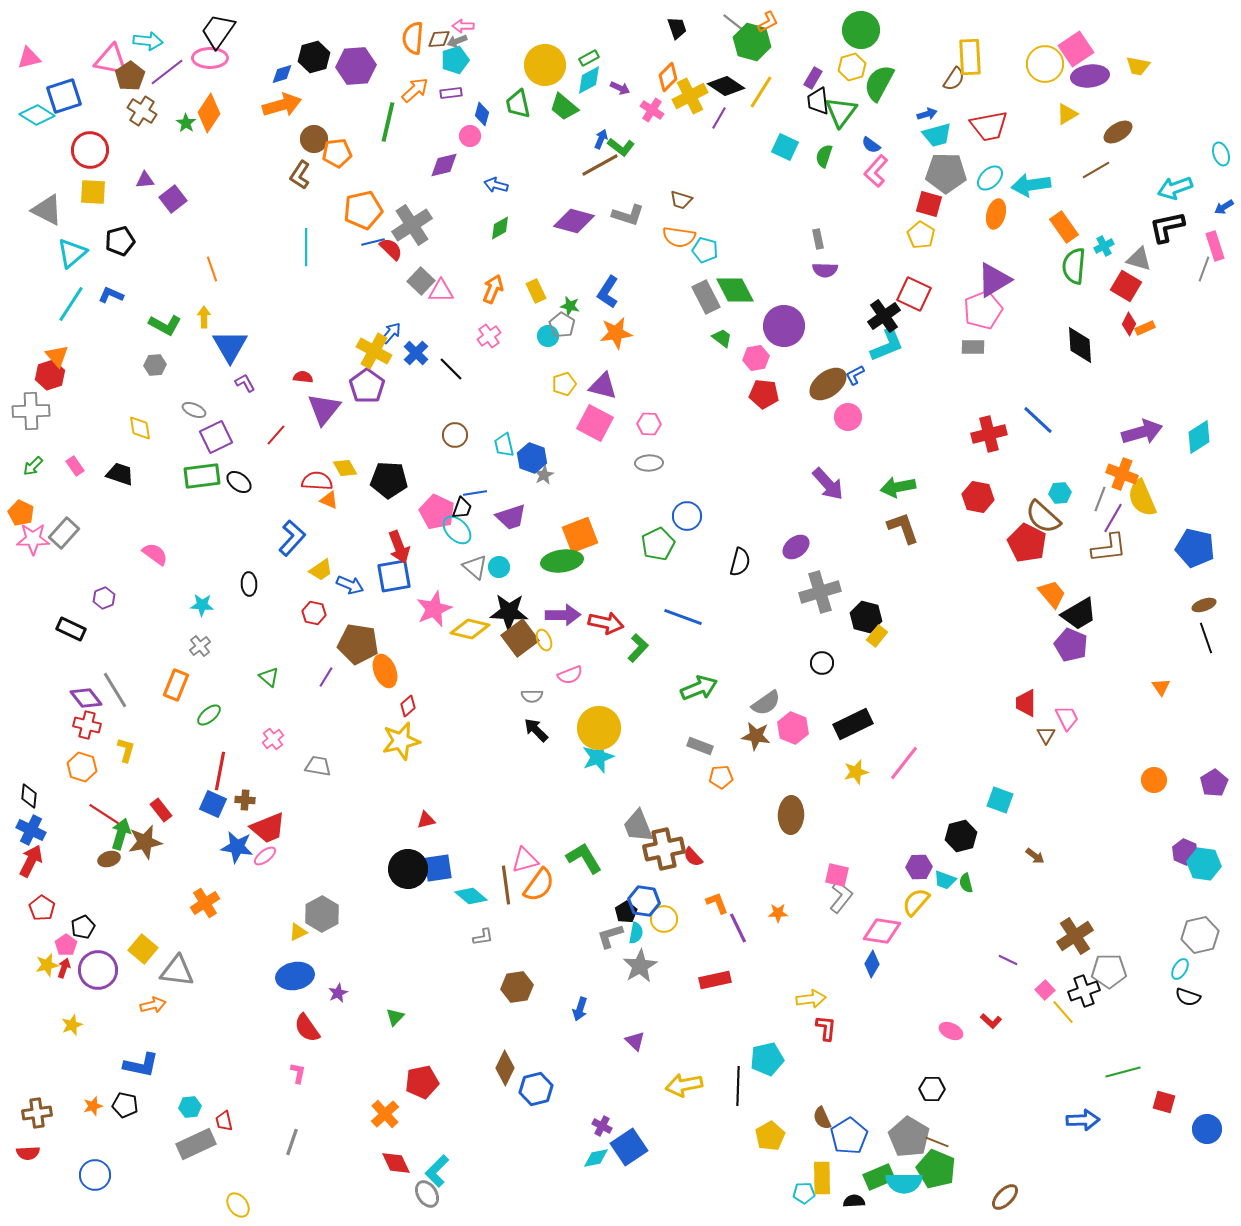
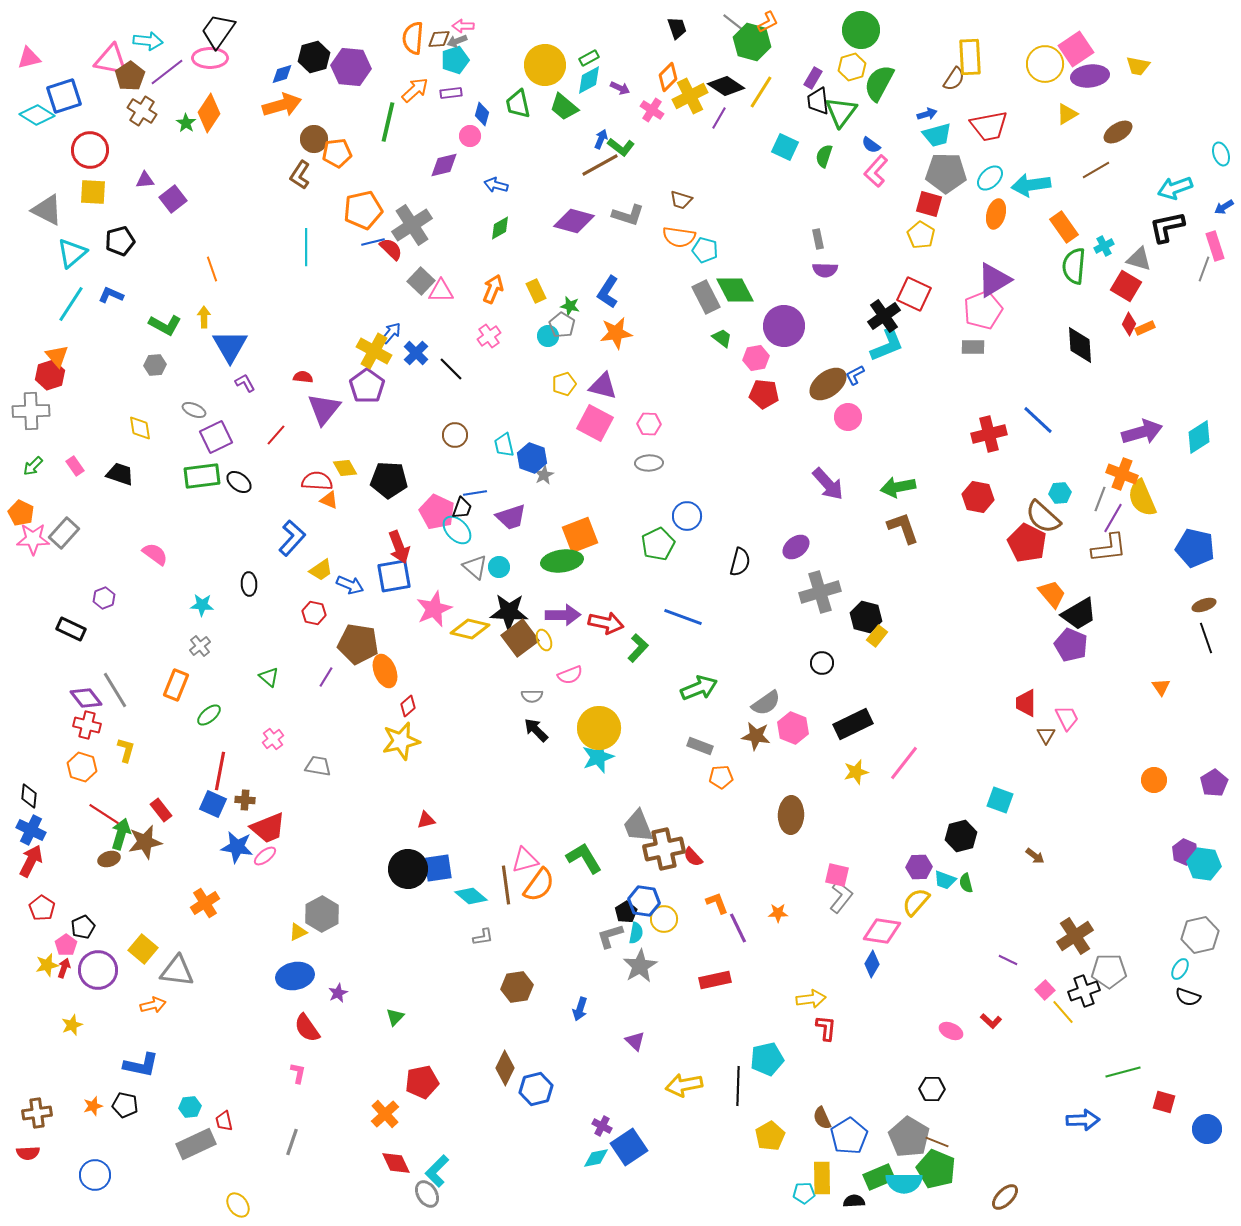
purple hexagon at (356, 66): moved 5 px left, 1 px down; rotated 9 degrees clockwise
